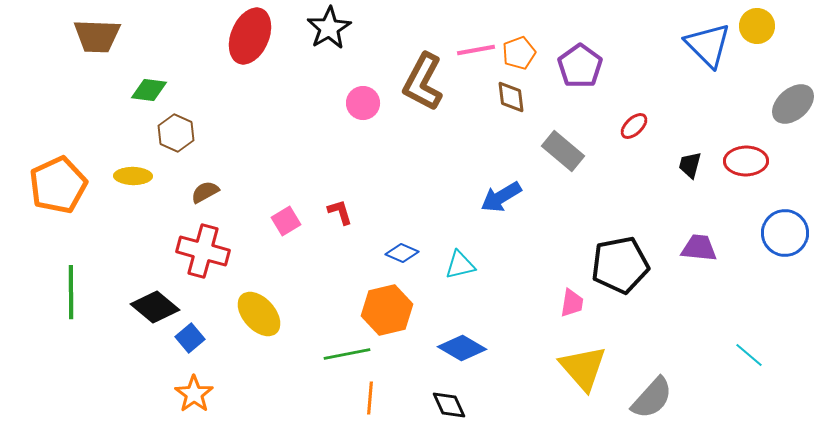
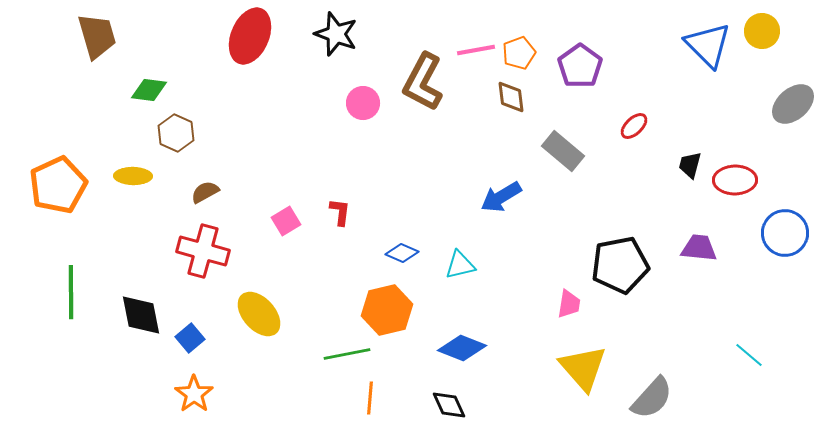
yellow circle at (757, 26): moved 5 px right, 5 px down
black star at (329, 28): moved 7 px right, 6 px down; rotated 21 degrees counterclockwise
brown trapezoid at (97, 36): rotated 108 degrees counterclockwise
red ellipse at (746, 161): moved 11 px left, 19 px down
red L-shape at (340, 212): rotated 24 degrees clockwise
pink trapezoid at (572, 303): moved 3 px left, 1 px down
black diamond at (155, 307): moved 14 px left, 8 px down; rotated 39 degrees clockwise
blue diamond at (462, 348): rotated 9 degrees counterclockwise
